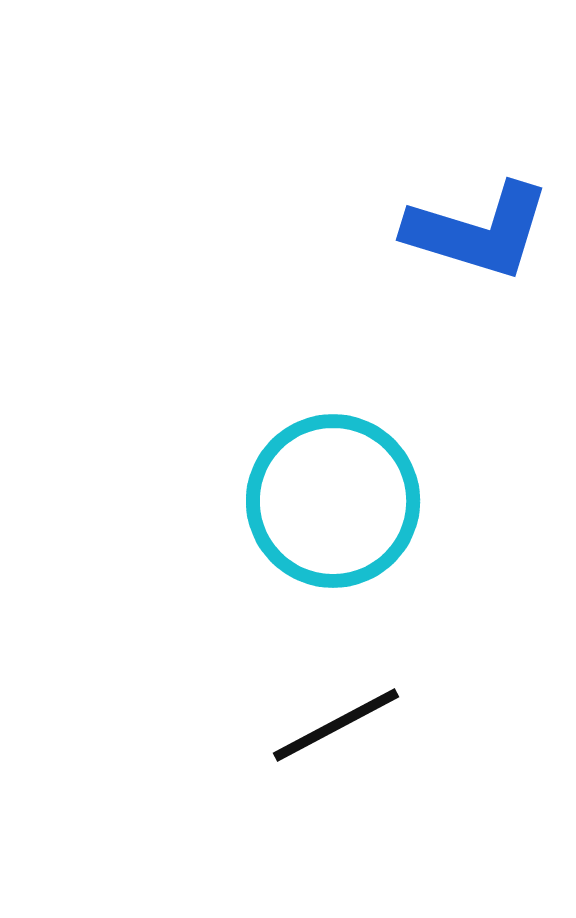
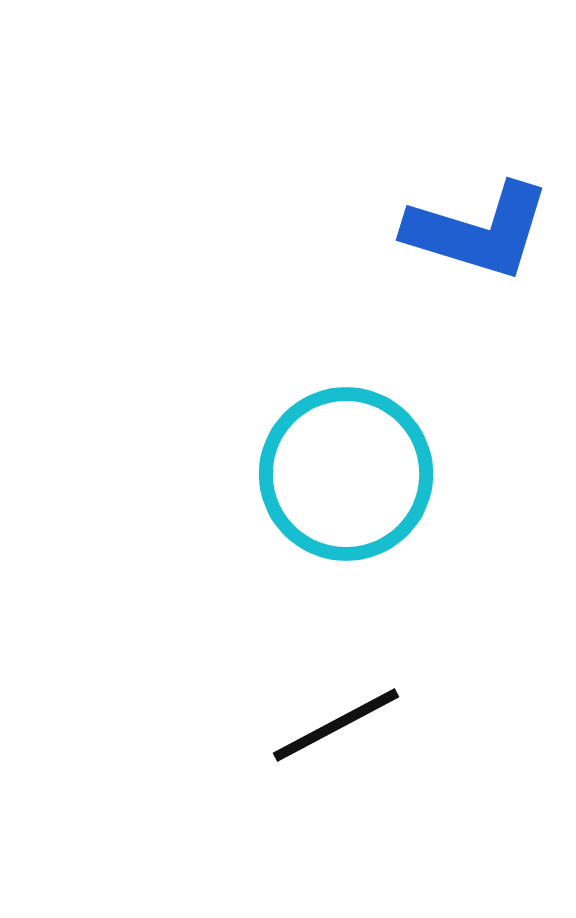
cyan circle: moved 13 px right, 27 px up
